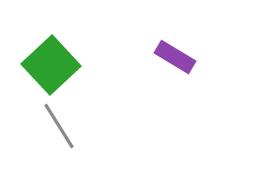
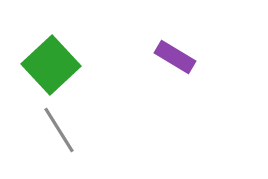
gray line: moved 4 px down
